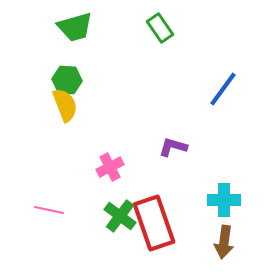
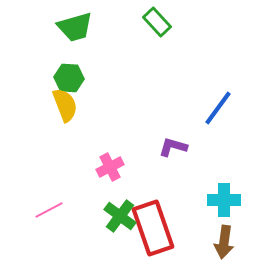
green rectangle: moved 3 px left, 6 px up; rotated 8 degrees counterclockwise
green hexagon: moved 2 px right, 2 px up
blue line: moved 5 px left, 19 px down
pink line: rotated 40 degrees counterclockwise
red rectangle: moved 1 px left, 5 px down
